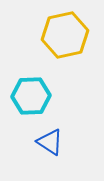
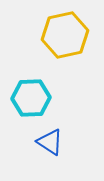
cyan hexagon: moved 2 px down
